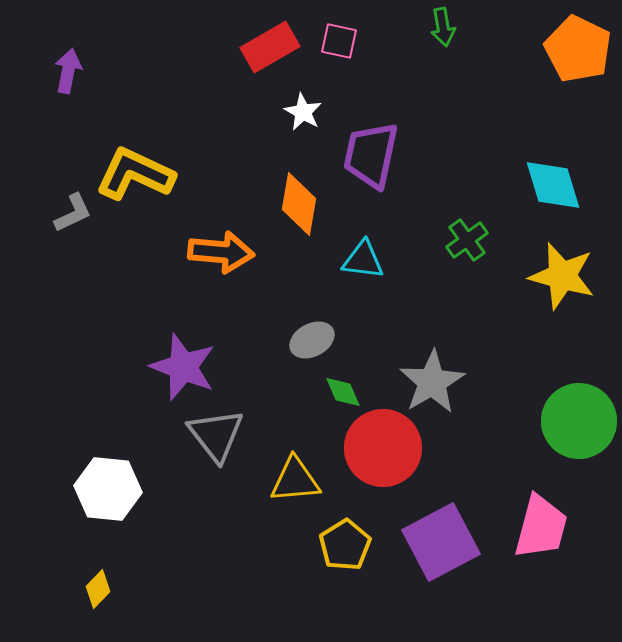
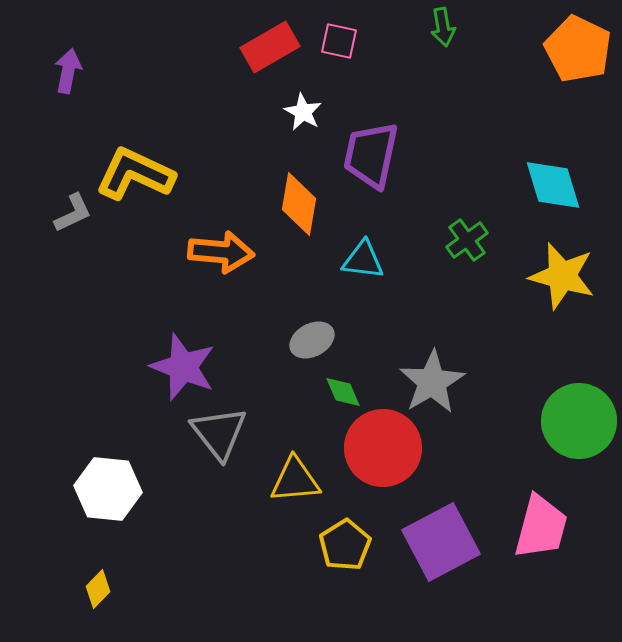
gray triangle: moved 3 px right, 2 px up
